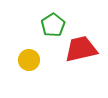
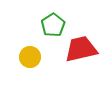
yellow circle: moved 1 px right, 3 px up
